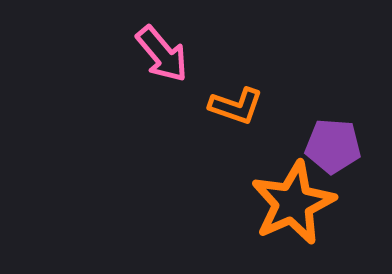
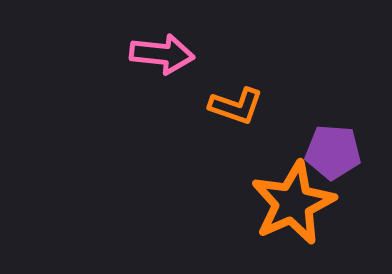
pink arrow: rotated 44 degrees counterclockwise
purple pentagon: moved 6 px down
